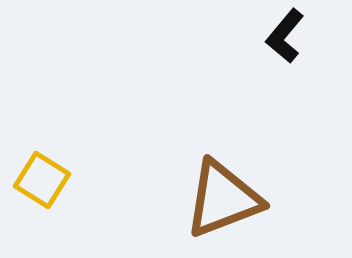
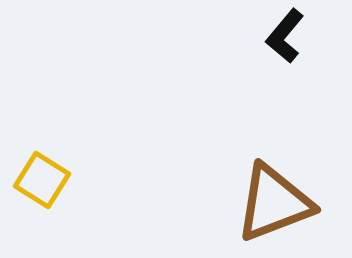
brown triangle: moved 51 px right, 4 px down
